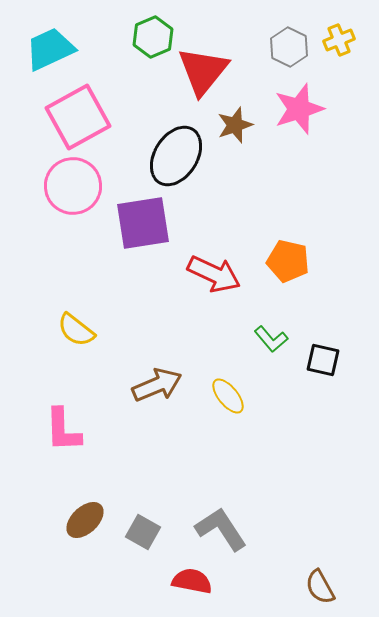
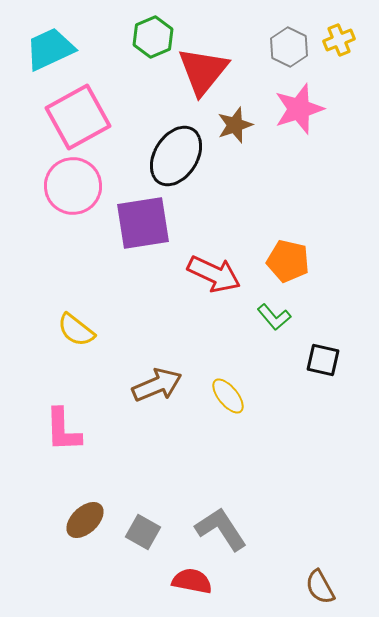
green L-shape: moved 3 px right, 22 px up
